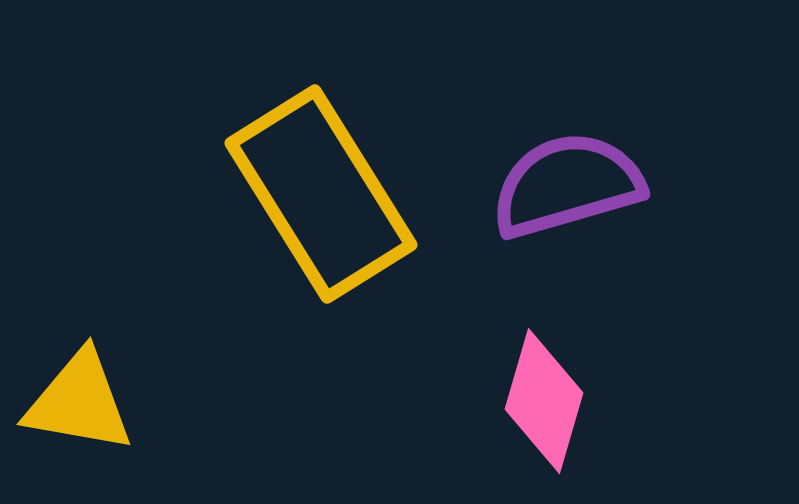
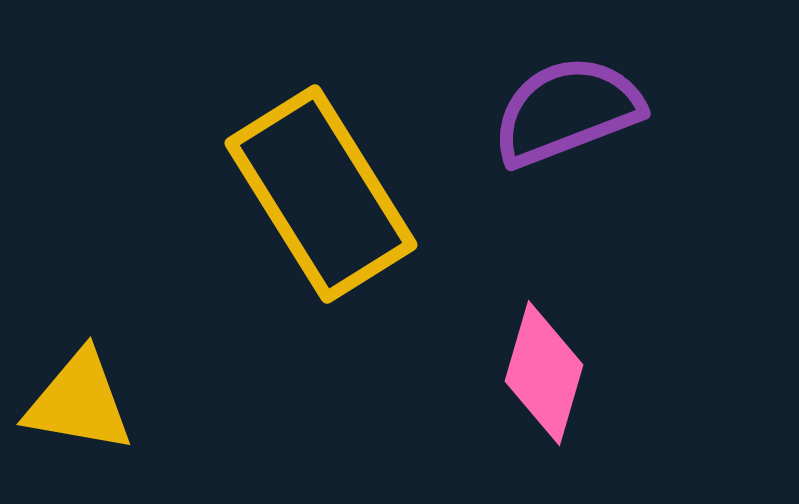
purple semicircle: moved 74 px up; rotated 5 degrees counterclockwise
pink diamond: moved 28 px up
